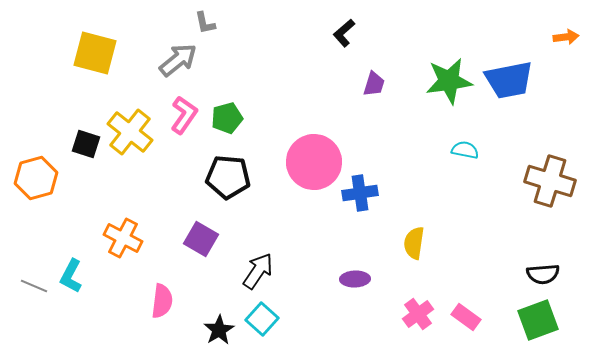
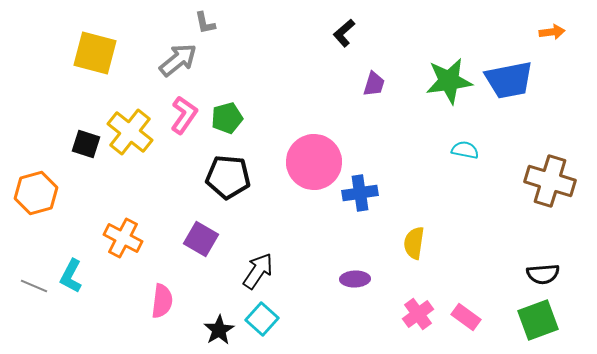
orange arrow: moved 14 px left, 5 px up
orange hexagon: moved 15 px down
